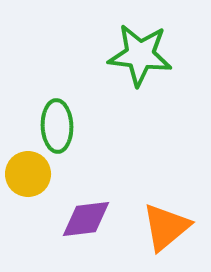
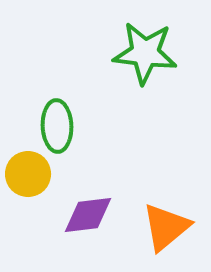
green star: moved 5 px right, 2 px up
purple diamond: moved 2 px right, 4 px up
